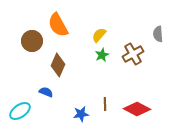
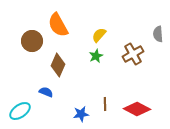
green star: moved 6 px left, 1 px down
